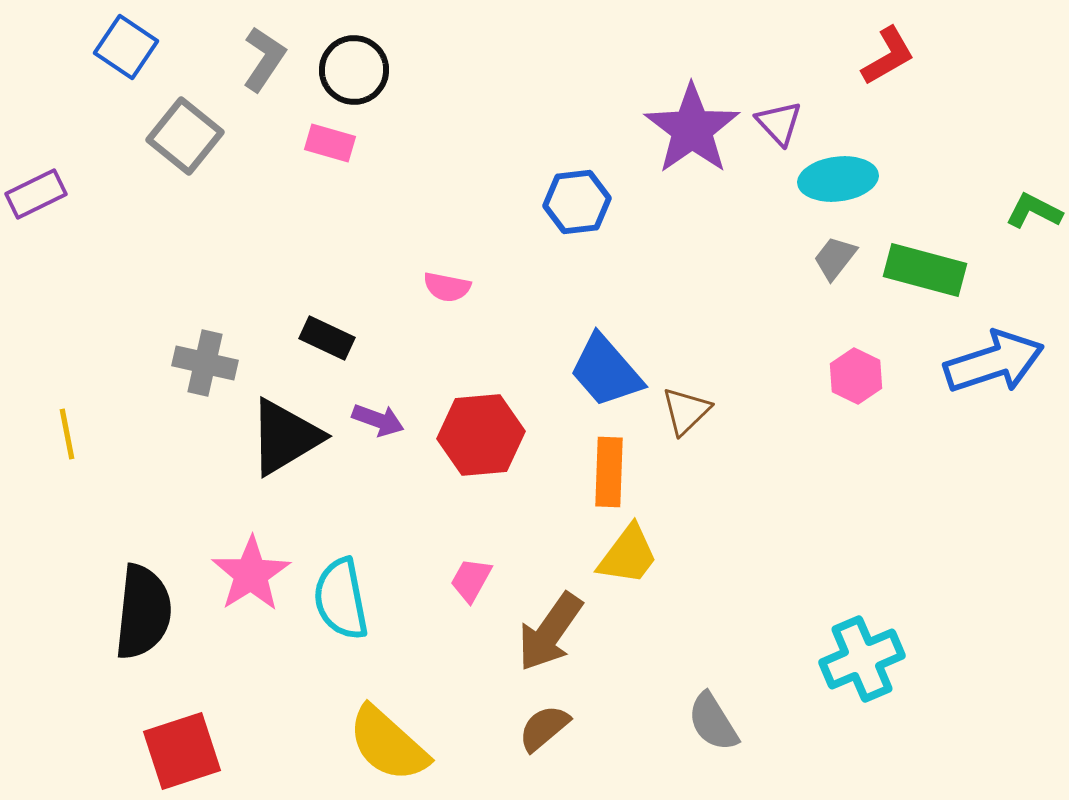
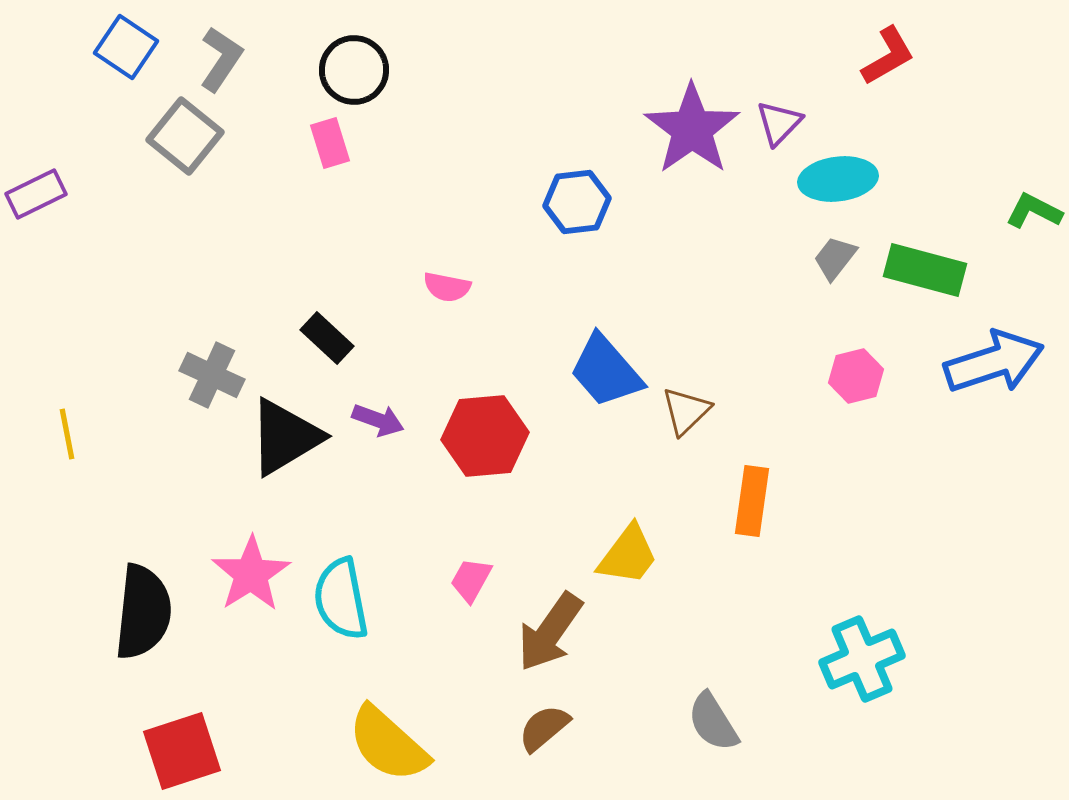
gray L-shape: moved 43 px left
purple triangle: rotated 27 degrees clockwise
pink rectangle: rotated 57 degrees clockwise
black rectangle: rotated 18 degrees clockwise
gray cross: moved 7 px right, 12 px down; rotated 12 degrees clockwise
pink hexagon: rotated 20 degrees clockwise
red hexagon: moved 4 px right, 1 px down
orange rectangle: moved 143 px right, 29 px down; rotated 6 degrees clockwise
